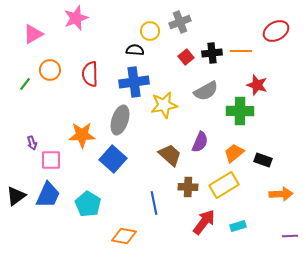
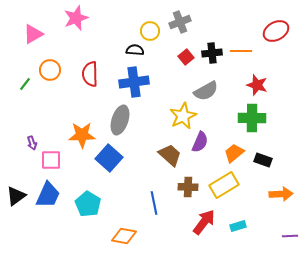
yellow star: moved 19 px right, 11 px down; rotated 16 degrees counterclockwise
green cross: moved 12 px right, 7 px down
blue square: moved 4 px left, 1 px up
